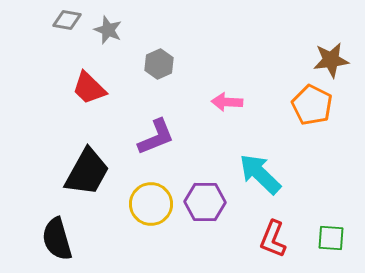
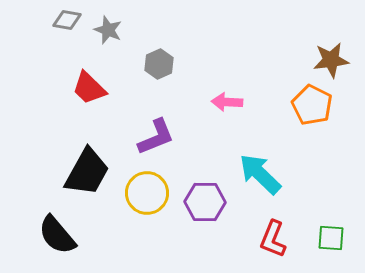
yellow circle: moved 4 px left, 11 px up
black semicircle: moved 4 px up; rotated 24 degrees counterclockwise
